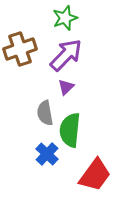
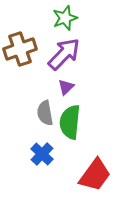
purple arrow: moved 2 px left, 1 px up
green semicircle: moved 8 px up
blue cross: moved 5 px left
